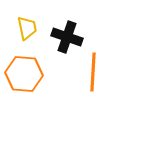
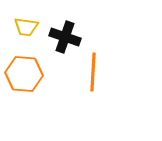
yellow trapezoid: moved 1 px left, 1 px up; rotated 110 degrees clockwise
black cross: moved 2 px left
